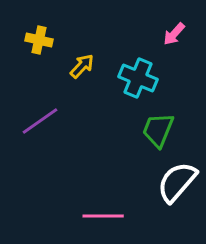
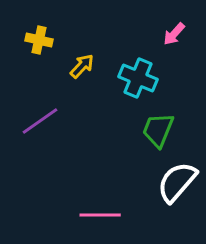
pink line: moved 3 px left, 1 px up
